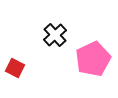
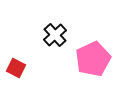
red square: moved 1 px right
